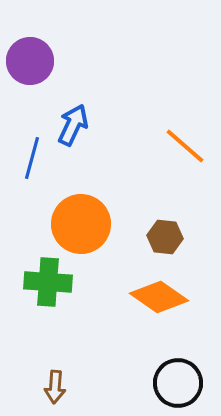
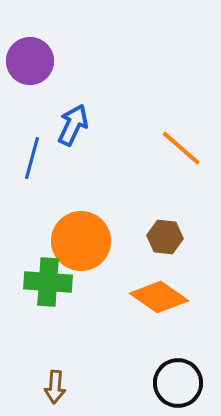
orange line: moved 4 px left, 2 px down
orange circle: moved 17 px down
